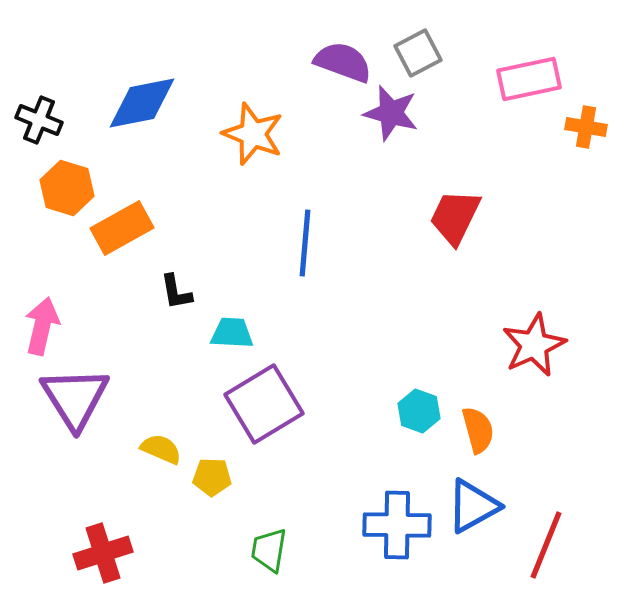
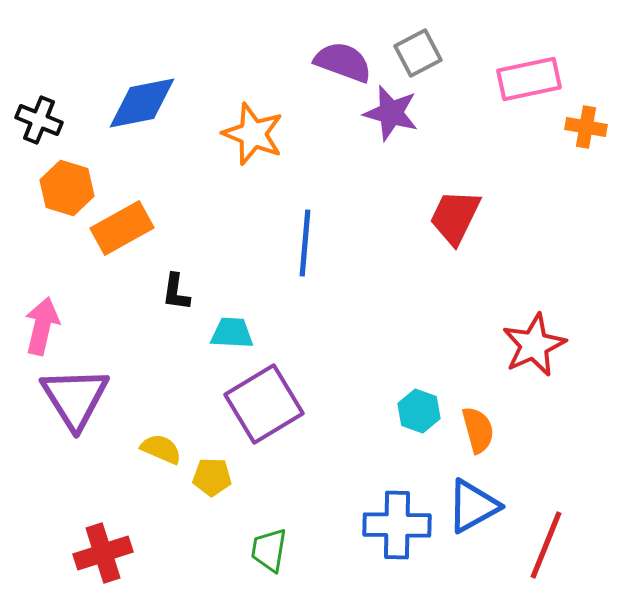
black L-shape: rotated 18 degrees clockwise
